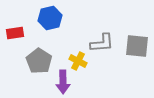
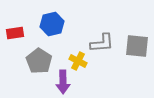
blue hexagon: moved 2 px right, 6 px down
